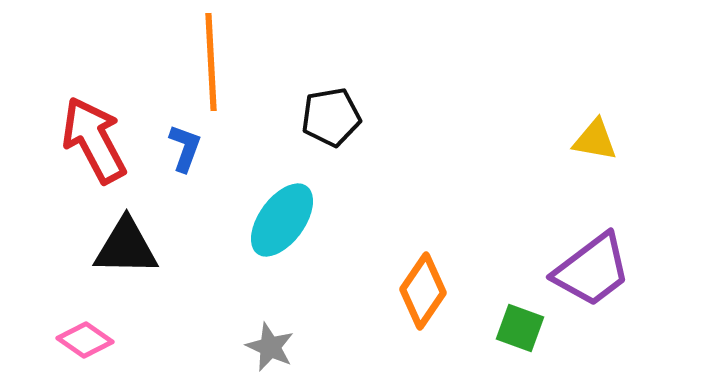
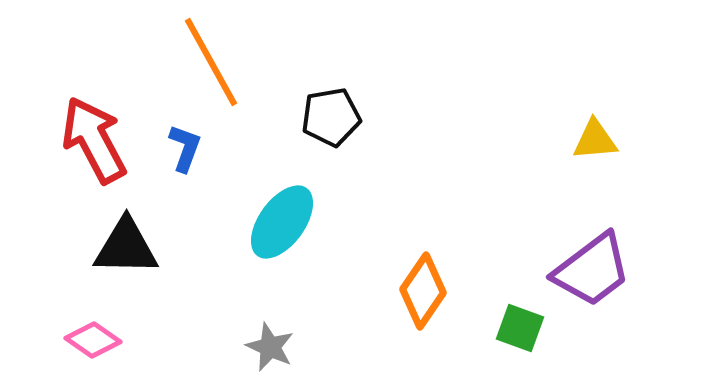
orange line: rotated 26 degrees counterclockwise
yellow triangle: rotated 15 degrees counterclockwise
cyan ellipse: moved 2 px down
pink diamond: moved 8 px right
